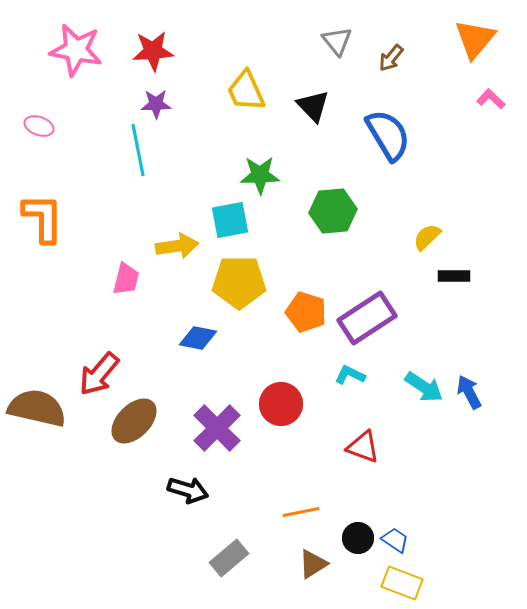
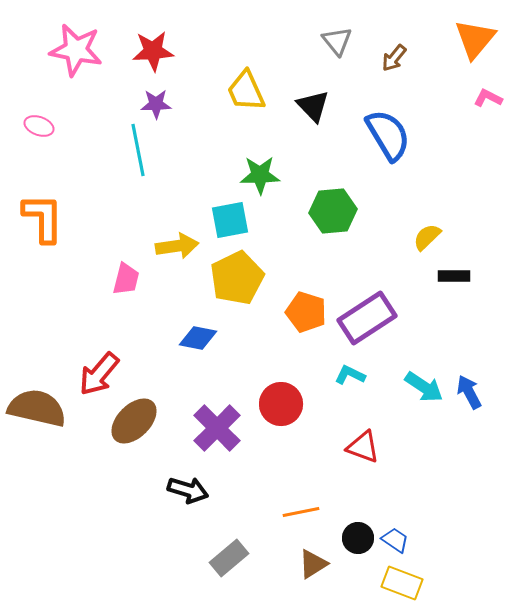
brown arrow: moved 3 px right
pink L-shape: moved 3 px left, 1 px up; rotated 16 degrees counterclockwise
yellow pentagon: moved 2 px left, 4 px up; rotated 26 degrees counterclockwise
